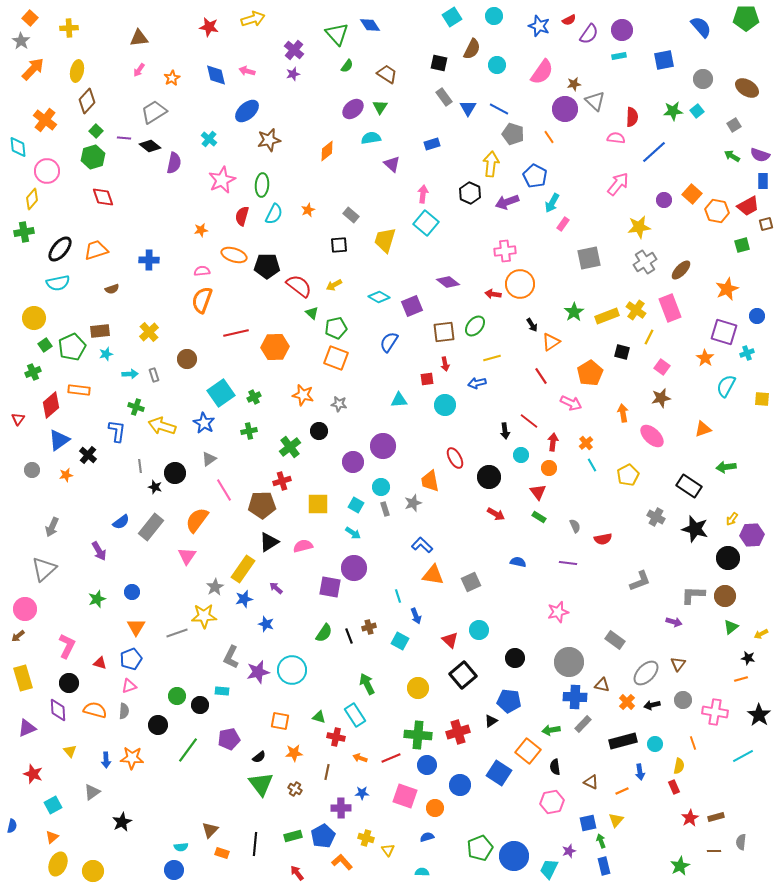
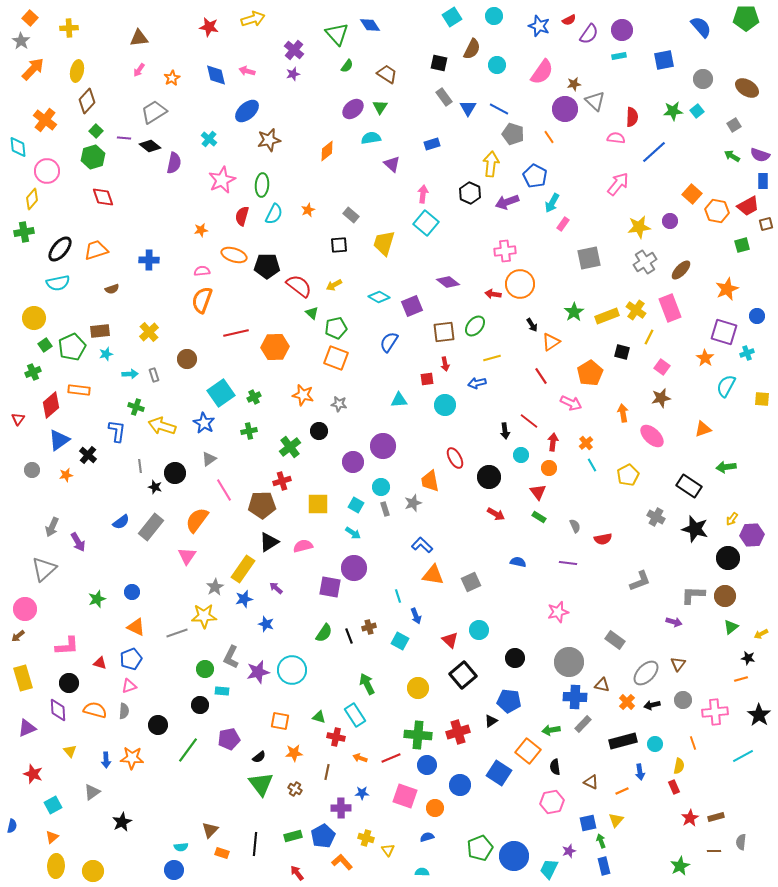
purple circle at (664, 200): moved 6 px right, 21 px down
yellow trapezoid at (385, 240): moved 1 px left, 3 px down
purple arrow at (99, 551): moved 21 px left, 9 px up
orange triangle at (136, 627): rotated 36 degrees counterclockwise
pink L-shape at (67, 646): rotated 60 degrees clockwise
green circle at (177, 696): moved 28 px right, 27 px up
pink cross at (715, 712): rotated 15 degrees counterclockwise
yellow ellipse at (58, 864): moved 2 px left, 2 px down; rotated 20 degrees counterclockwise
